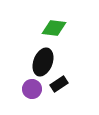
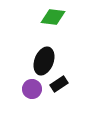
green diamond: moved 1 px left, 11 px up
black ellipse: moved 1 px right, 1 px up
